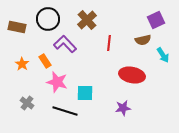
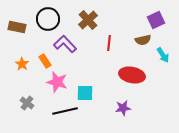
brown cross: moved 1 px right
black line: rotated 30 degrees counterclockwise
